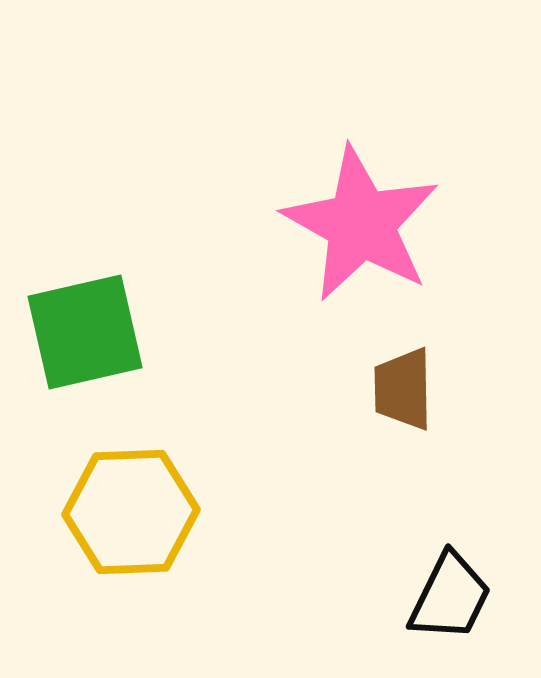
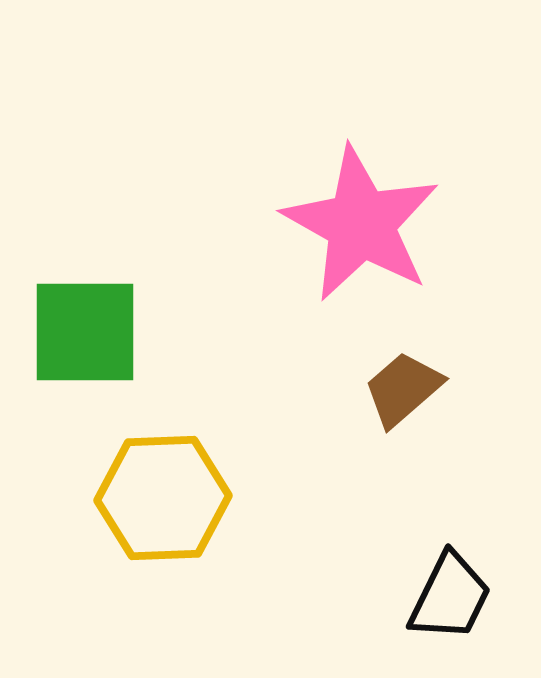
green square: rotated 13 degrees clockwise
brown trapezoid: rotated 50 degrees clockwise
yellow hexagon: moved 32 px right, 14 px up
